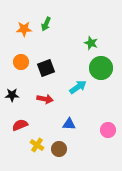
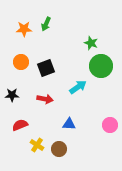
green circle: moved 2 px up
pink circle: moved 2 px right, 5 px up
